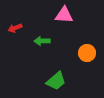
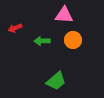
orange circle: moved 14 px left, 13 px up
